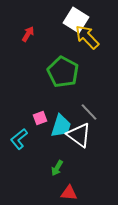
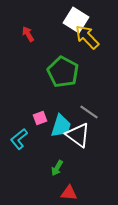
red arrow: rotated 63 degrees counterclockwise
gray line: rotated 12 degrees counterclockwise
white triangle: moved 1 px left
